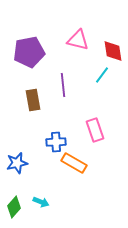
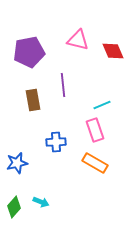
red diamond: rotated 15 degrees counterclockwise
cyan line: moved 30 px down; rotated 30 degrees clockwise
orange rectangle: moved 21 px right
